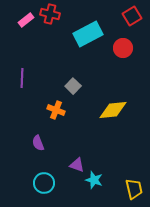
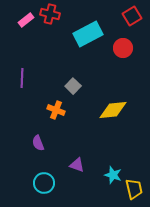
cyan star: moved 19 px right, 5 px up
